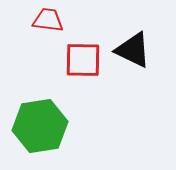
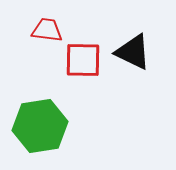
red trapezoid: moved 1 px left, 10 px down
black triangle: moved 2 px down
